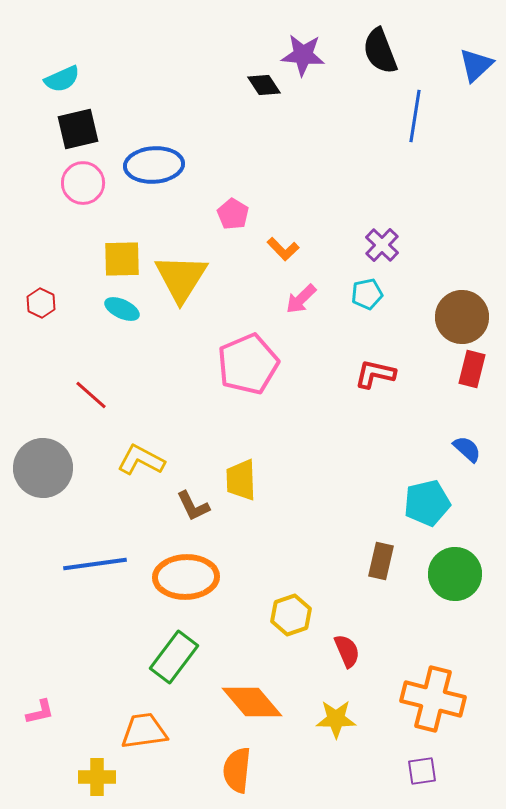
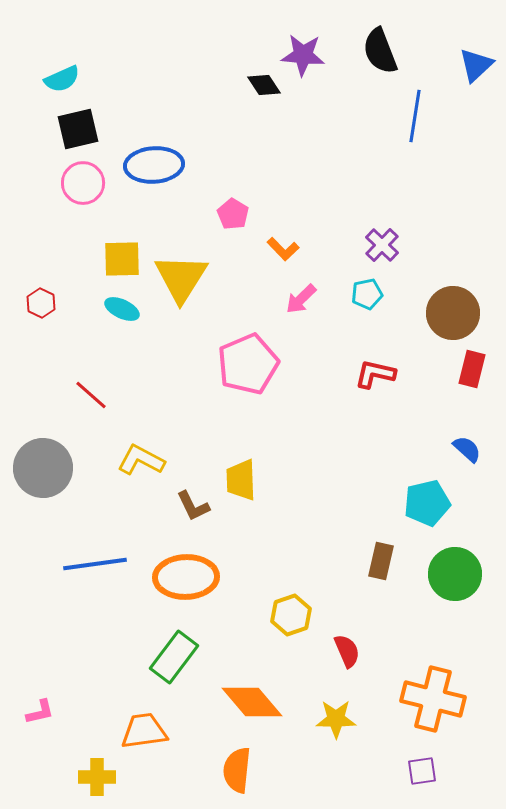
brown circle at (462, 317): moved 9 px left, 4 px up
